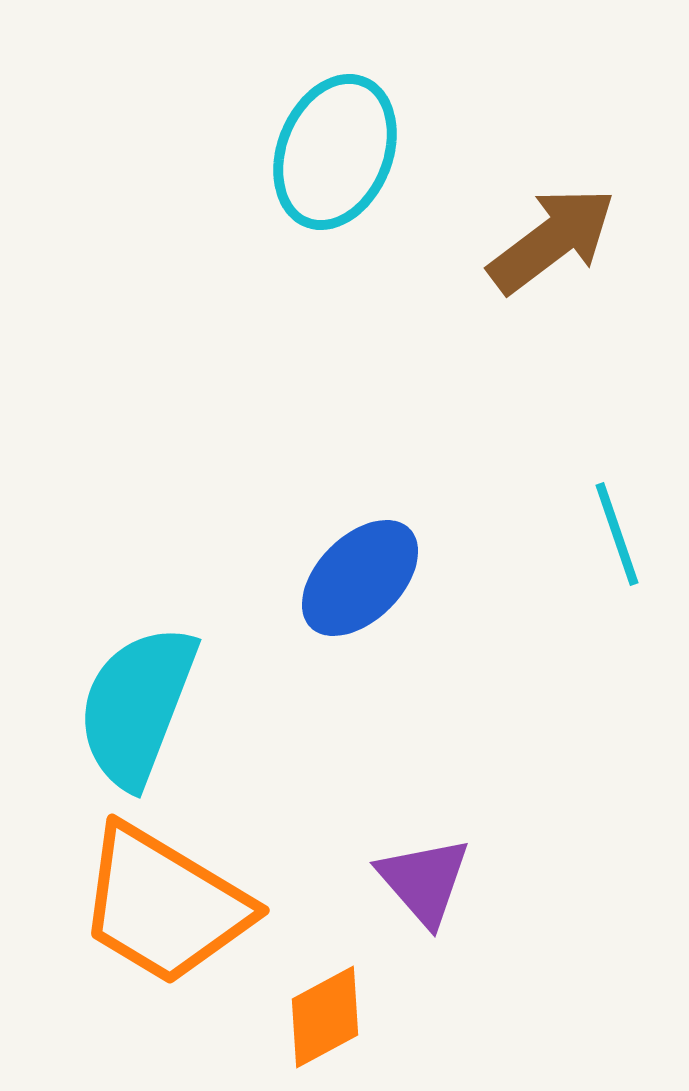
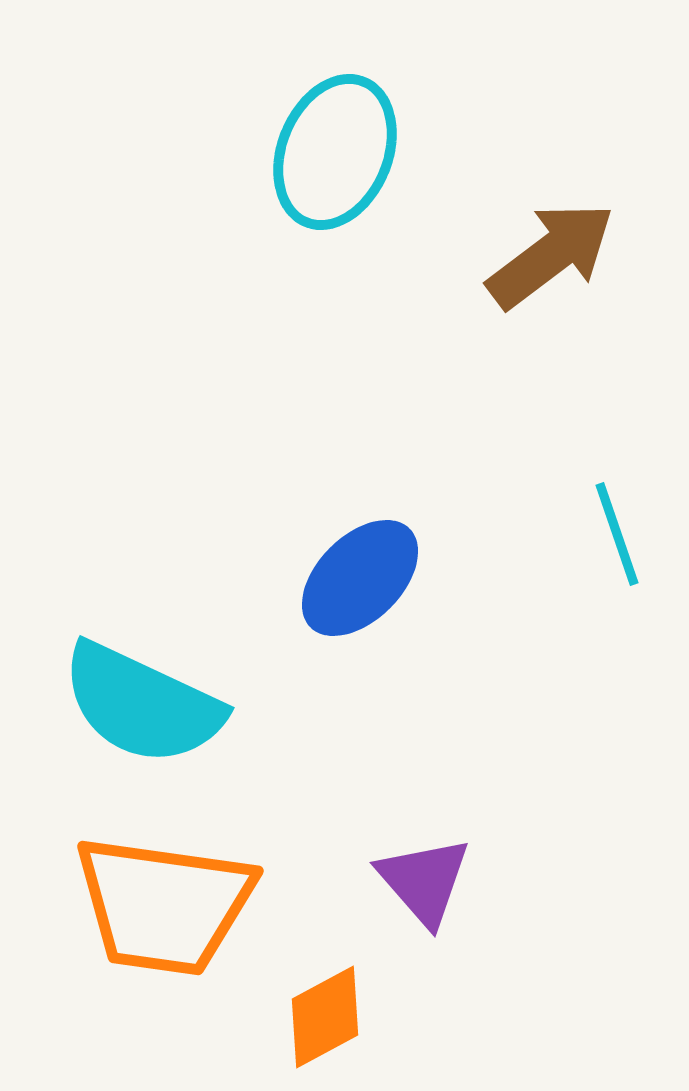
brown arrow: moved 1 px left, 15 px down
cyan semicircle: moved 5 px right, 2 px up; rotated 86 degrees counterclockwise
orange trapezoid: rotated 23 degrees counterclockwise
